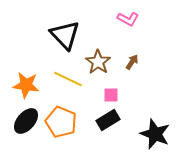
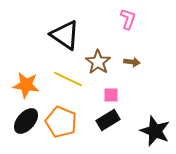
pink L-shape: rotated 100 degrees counterclockwise
black triangle: rotated 12 degrees counterclockwise
brown arrow: rotated 63 degrees clockwise
black star: moved 3 px up
